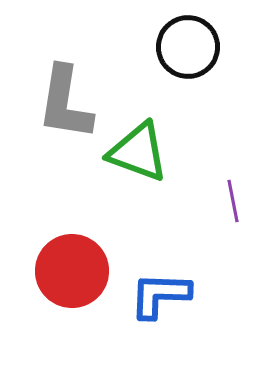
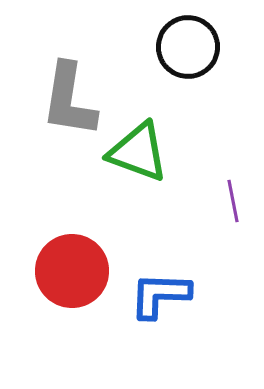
gray L-shape: moved 4 px right, 3 px up
